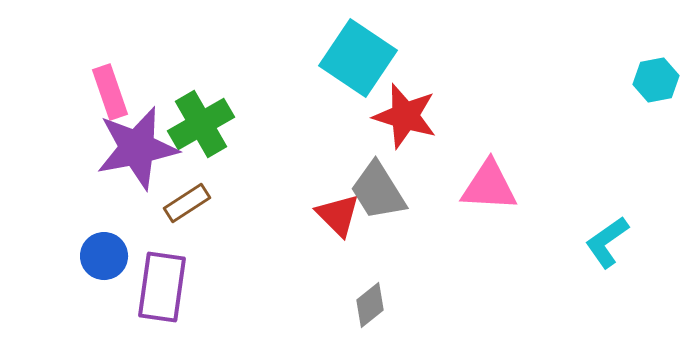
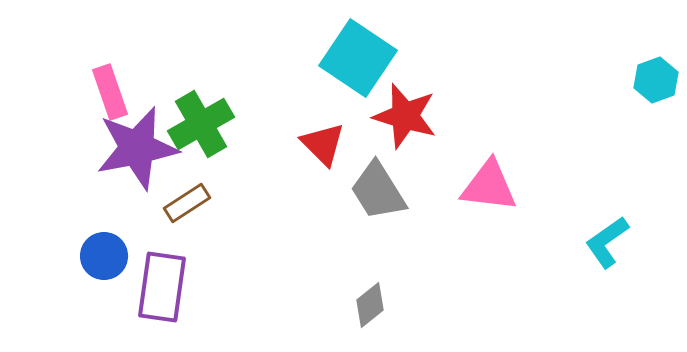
cyan hexagon: rotated 9 degrees counterclockwise
pink triangle: rotated 4 degrees clockwise
red triangle: moved 15 px left, 71 px up
